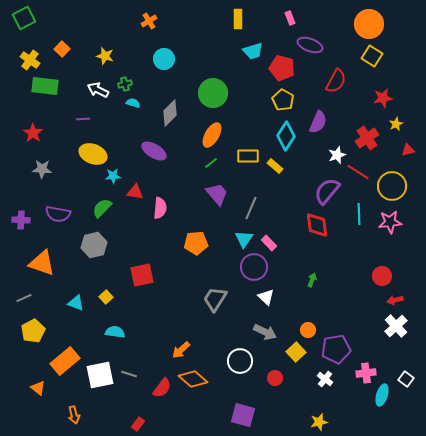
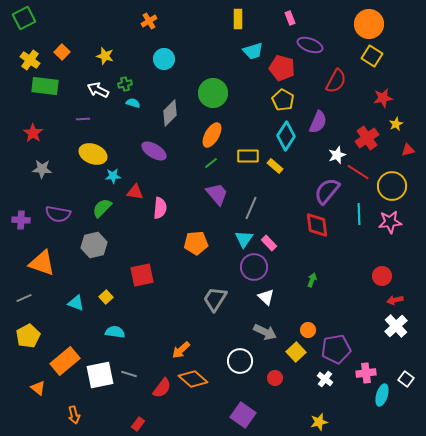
orange square at (62, 49): moved 3 px down
yellow pentagon at (33, 331): moved 5 px left, 5 px down
purple square at (243, 415): rotated 20 degrees clockwise
